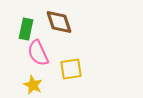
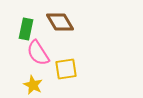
brown diamond: moved 1 px right; rotated 12 degrees counterclockwise
pink semicircle: rotated 8 degrees counterclockwise
yellow square: moved 5 px left
